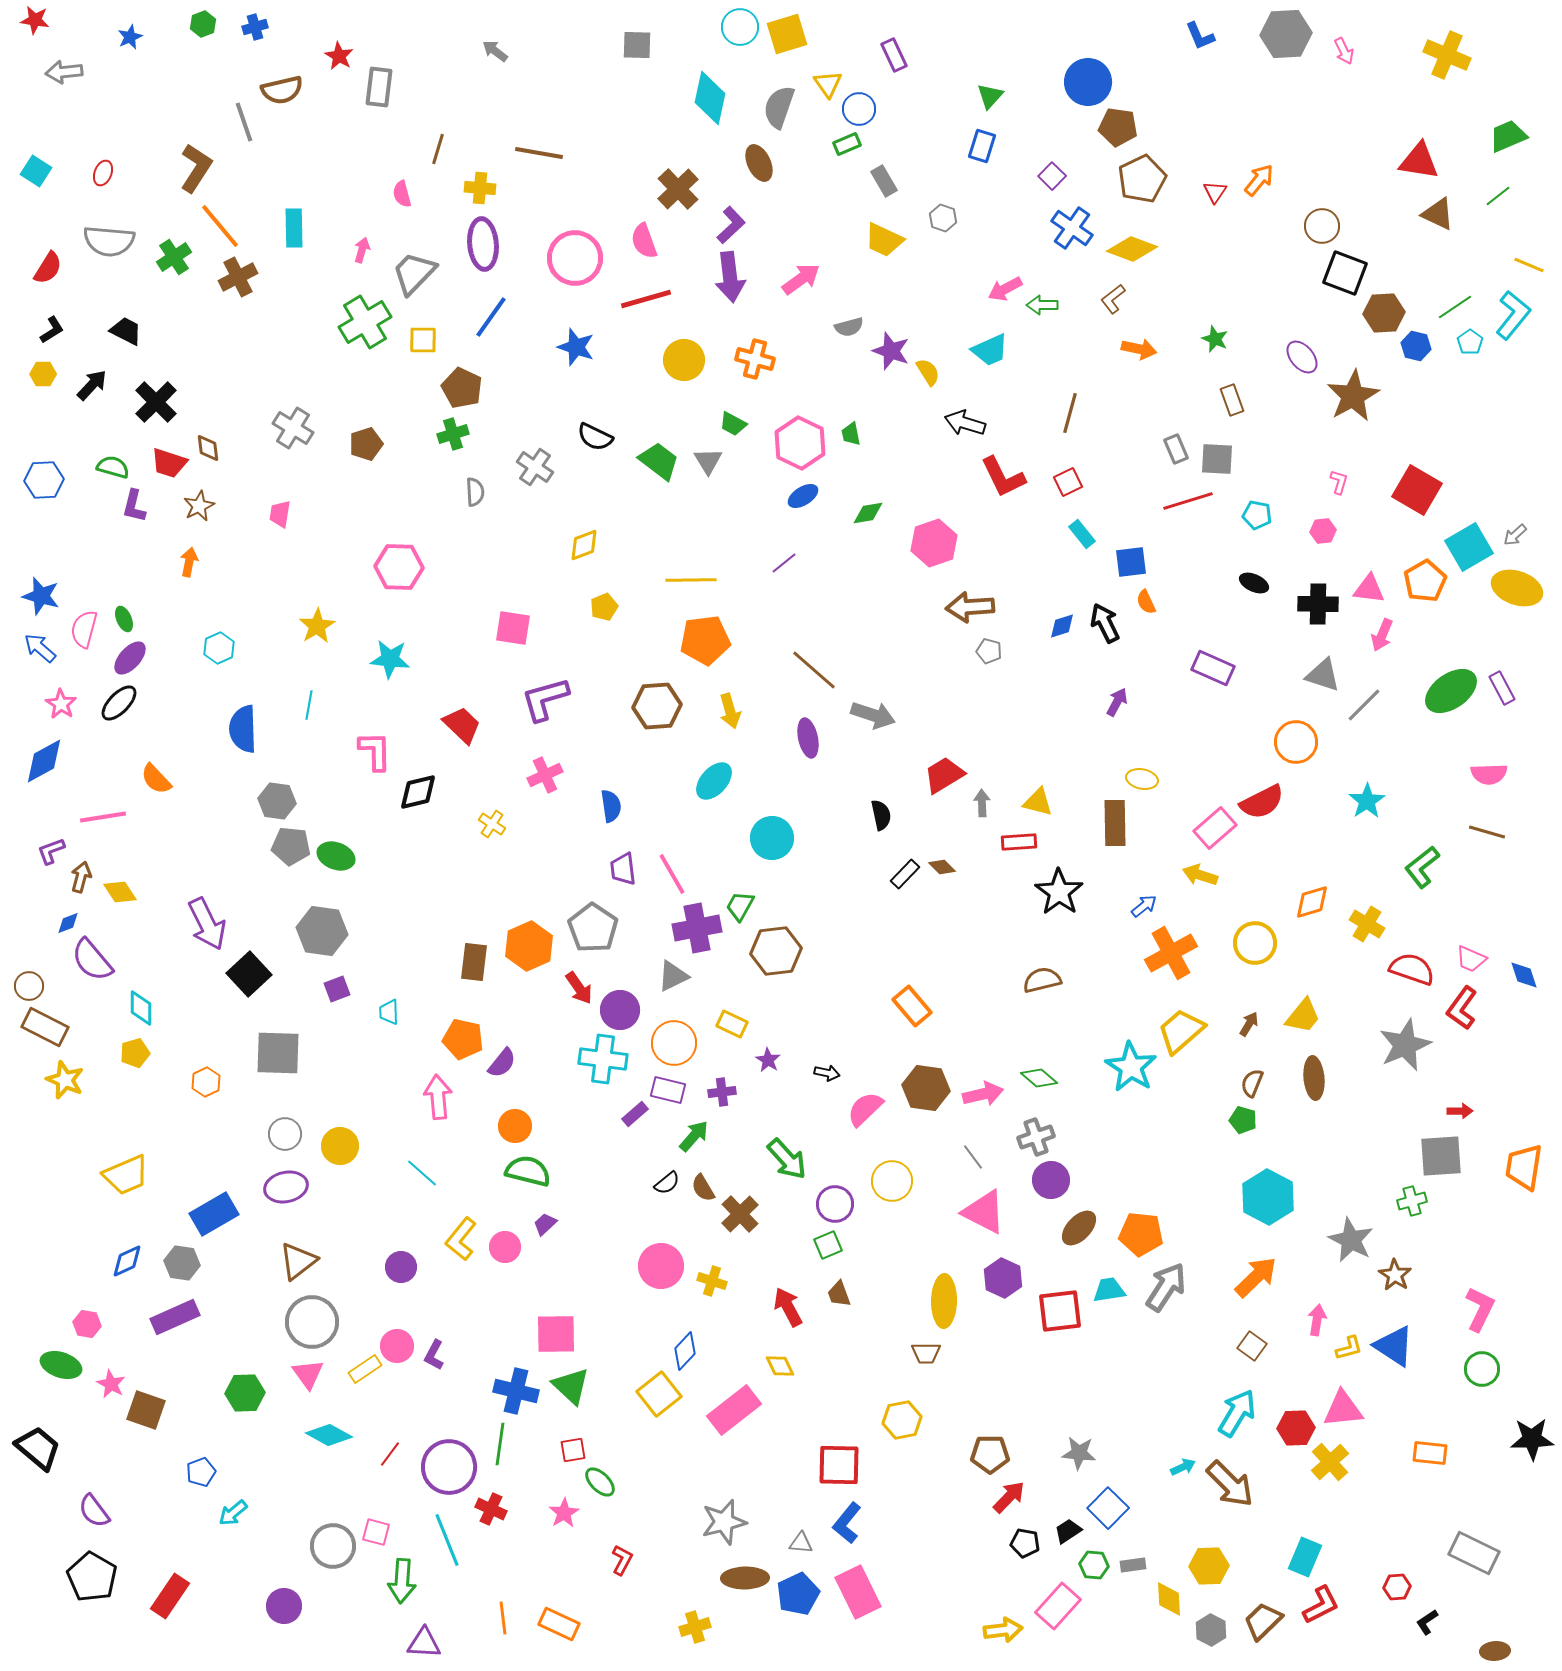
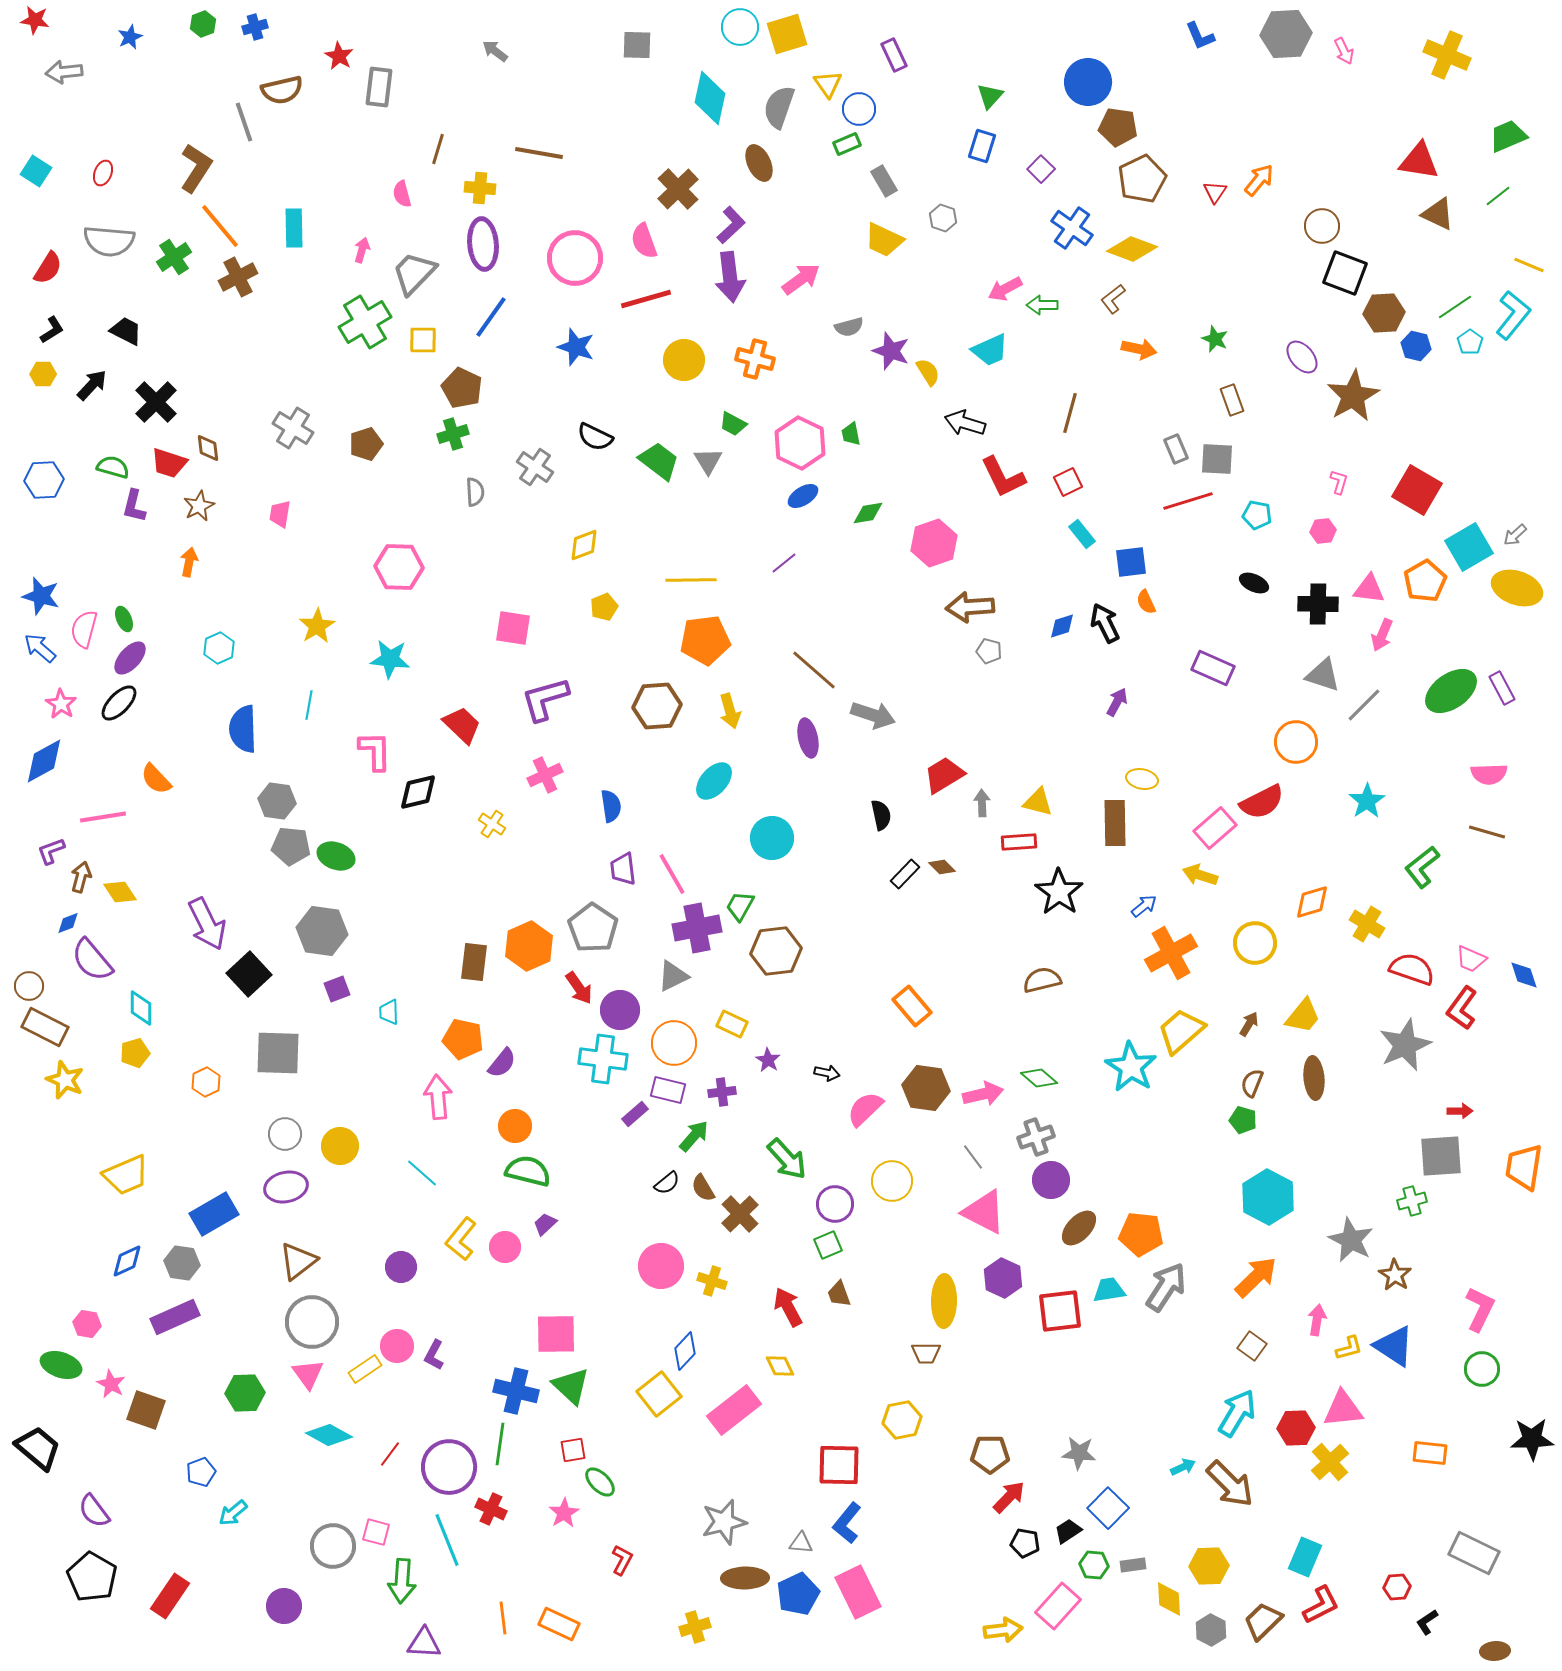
purple square at (1052, 176): moved 11 px left, 7 px up
